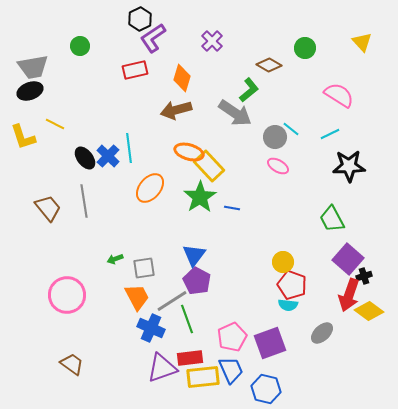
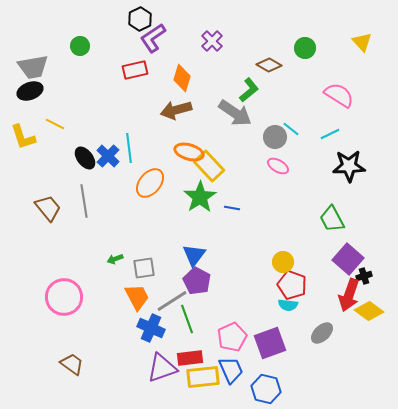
orange ellipse at (150, 188): moved 5 px up
pink circle at (67, 295): moved 3 px left, 2 px down
